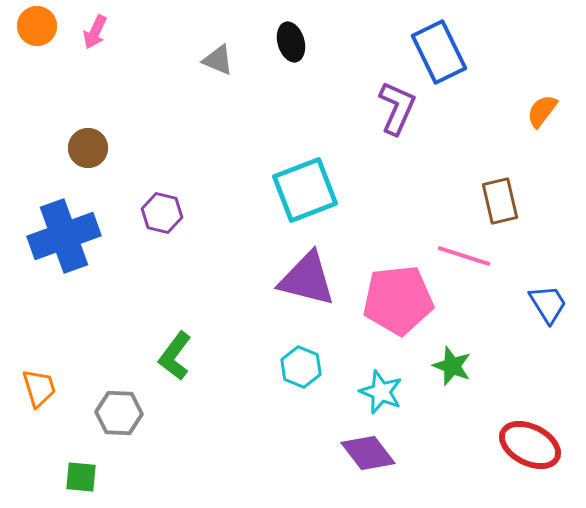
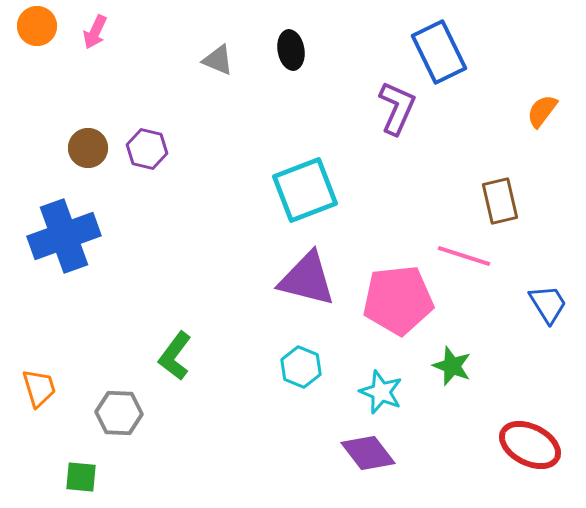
black ellipse: moved 8 px down; rotated 6 degrees clockwise
purple hexagon: moved 15 px left, 64 px up
